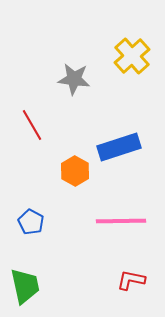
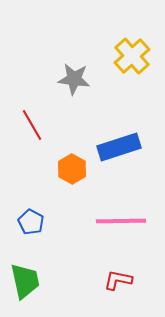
orange hexagon: moved 3 px left, 2 px up
red L-shape: moved 13 px left
green trapezoid: moved 5 px up
